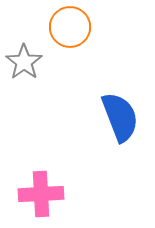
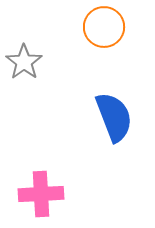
orange circle: moved 34 px right
blue semicircle: moved 6 px left
